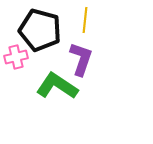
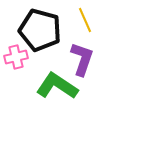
yellow line: rotated 30 degrees counterclockwise
purple L-shape: moved 1 px right
